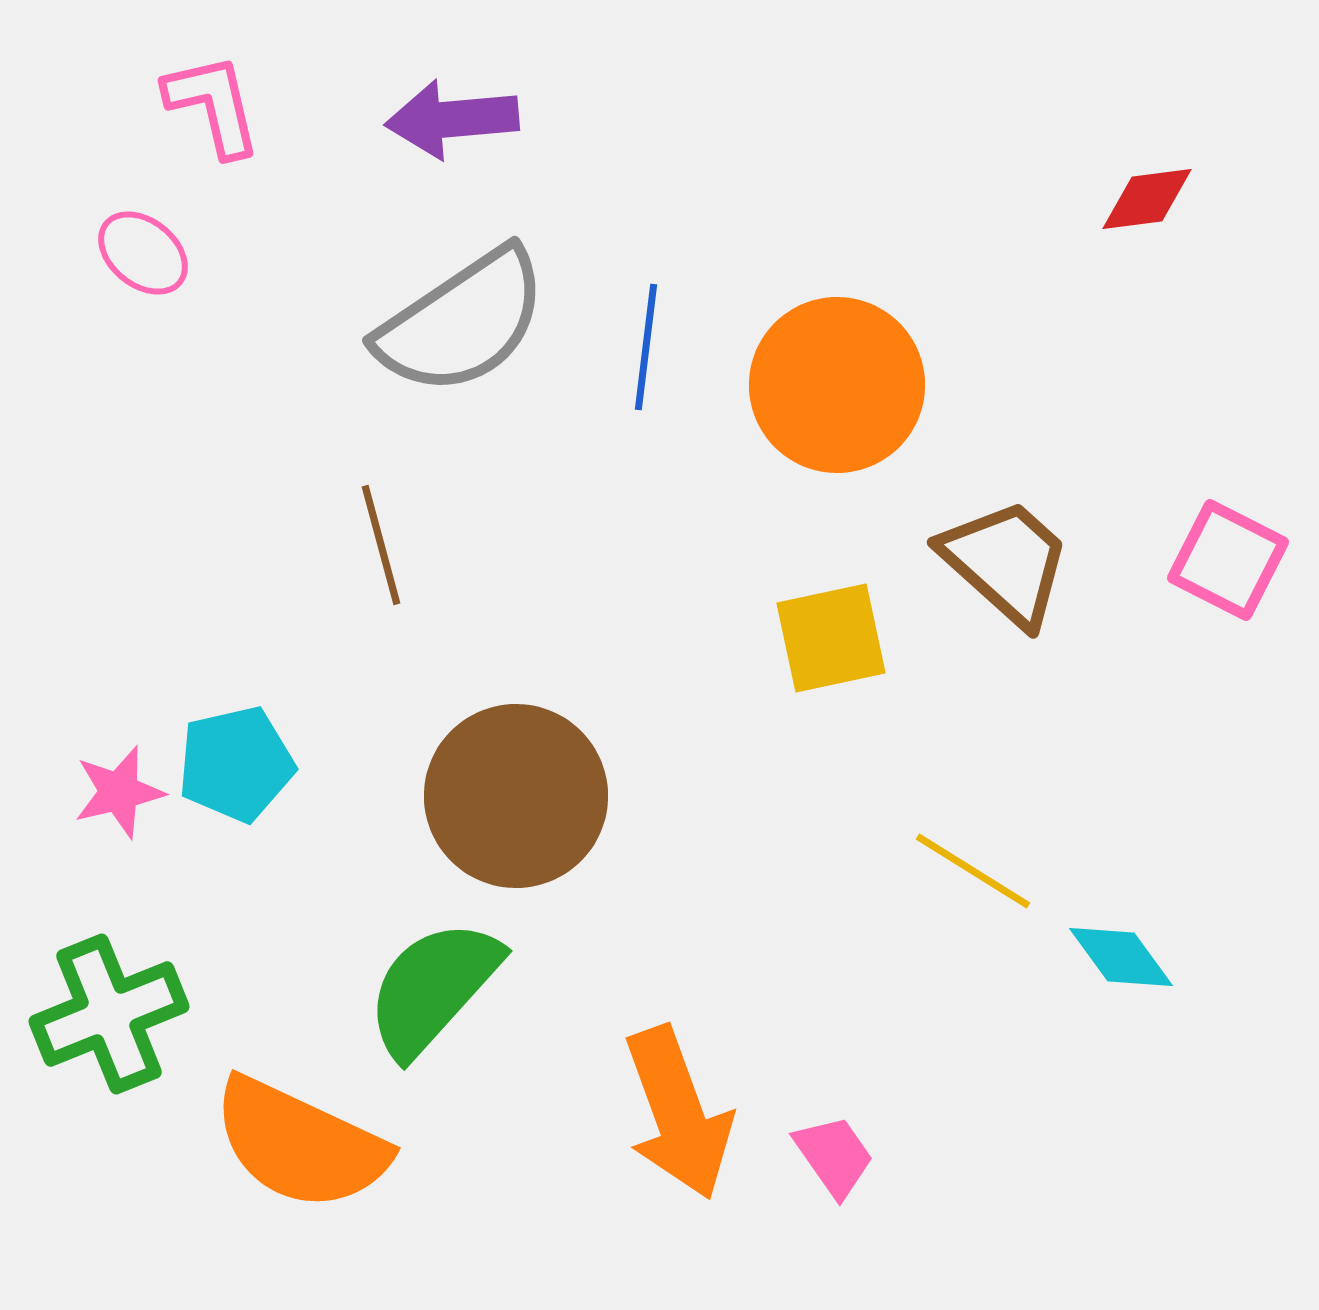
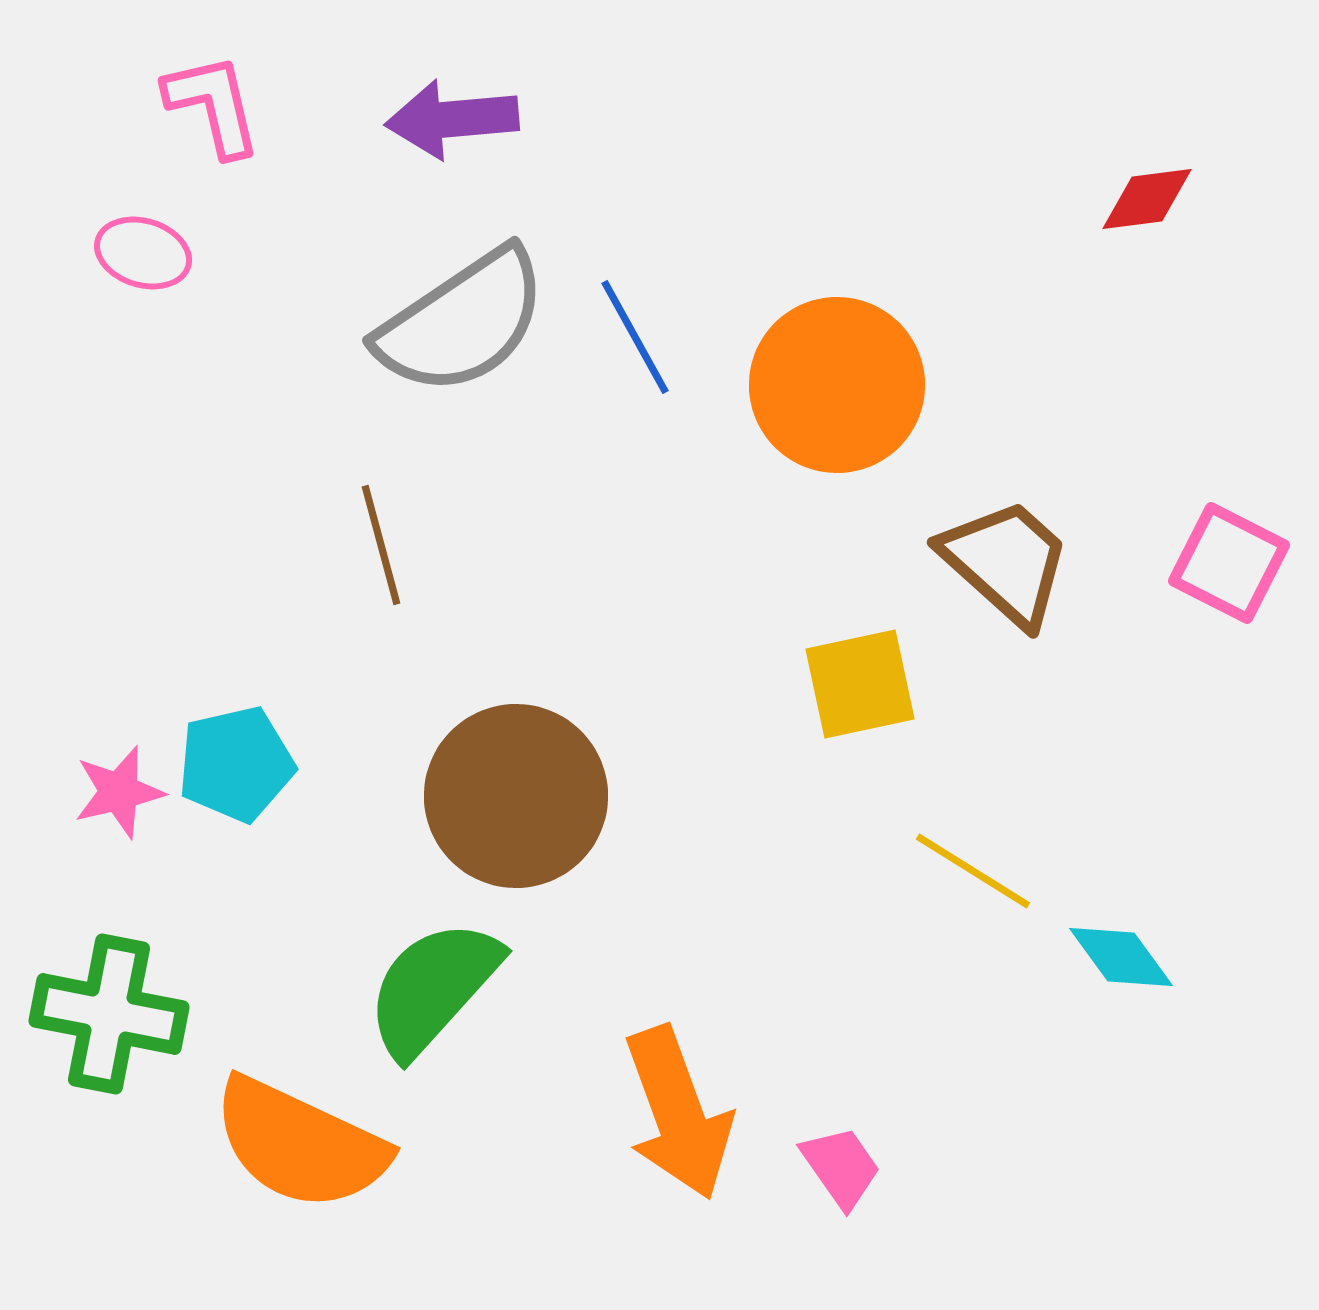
pink ellipse: rotated 22 degrees counterclockwise
blue line: moved 11 px left, 10 px up; rotated 36 degrees counterclockwise
pink square: moved 1 px right, 3 px down
yellow square: moved 29 px right, 46 px down
green cross: rotated 33 degrees clockwise
pink trapezoid: moved 7 px right, 11 px down
